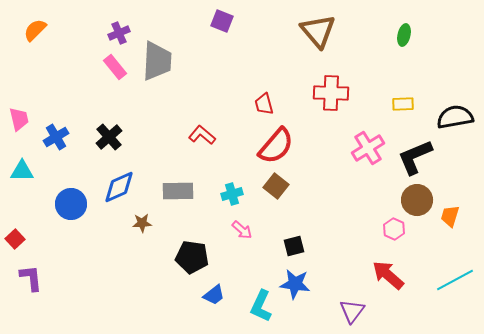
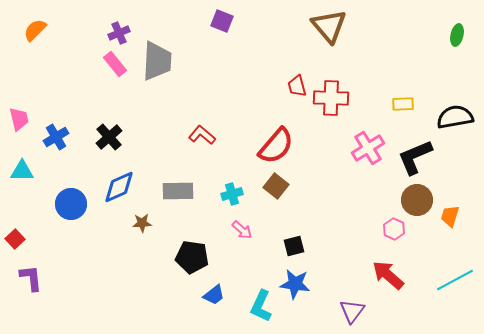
brown triangle: moved 11 px right, 5 px up
green ellipse: moved 53 px right
pink rectangle: moved 3 px up
red cross: moved 5 px down
red trapezoid: moved 33 px right, 18 px up
